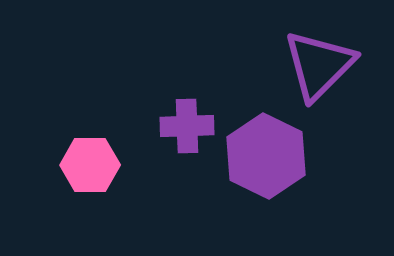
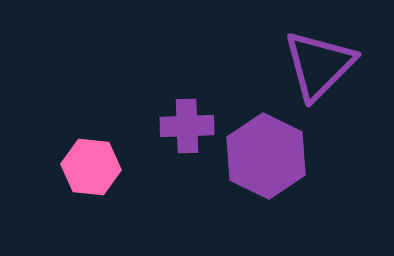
pink hexagon: moved 1 px right, 2 px down; rotated 6 degrees clockwise
